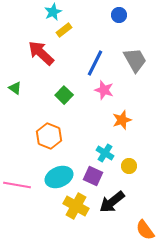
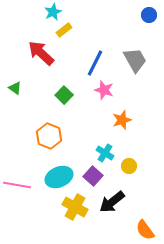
blue circle: moved 30 px right
purple square: rotated 18 degrees clockwise
yellow cross: moved 1 px left, 1 px down
